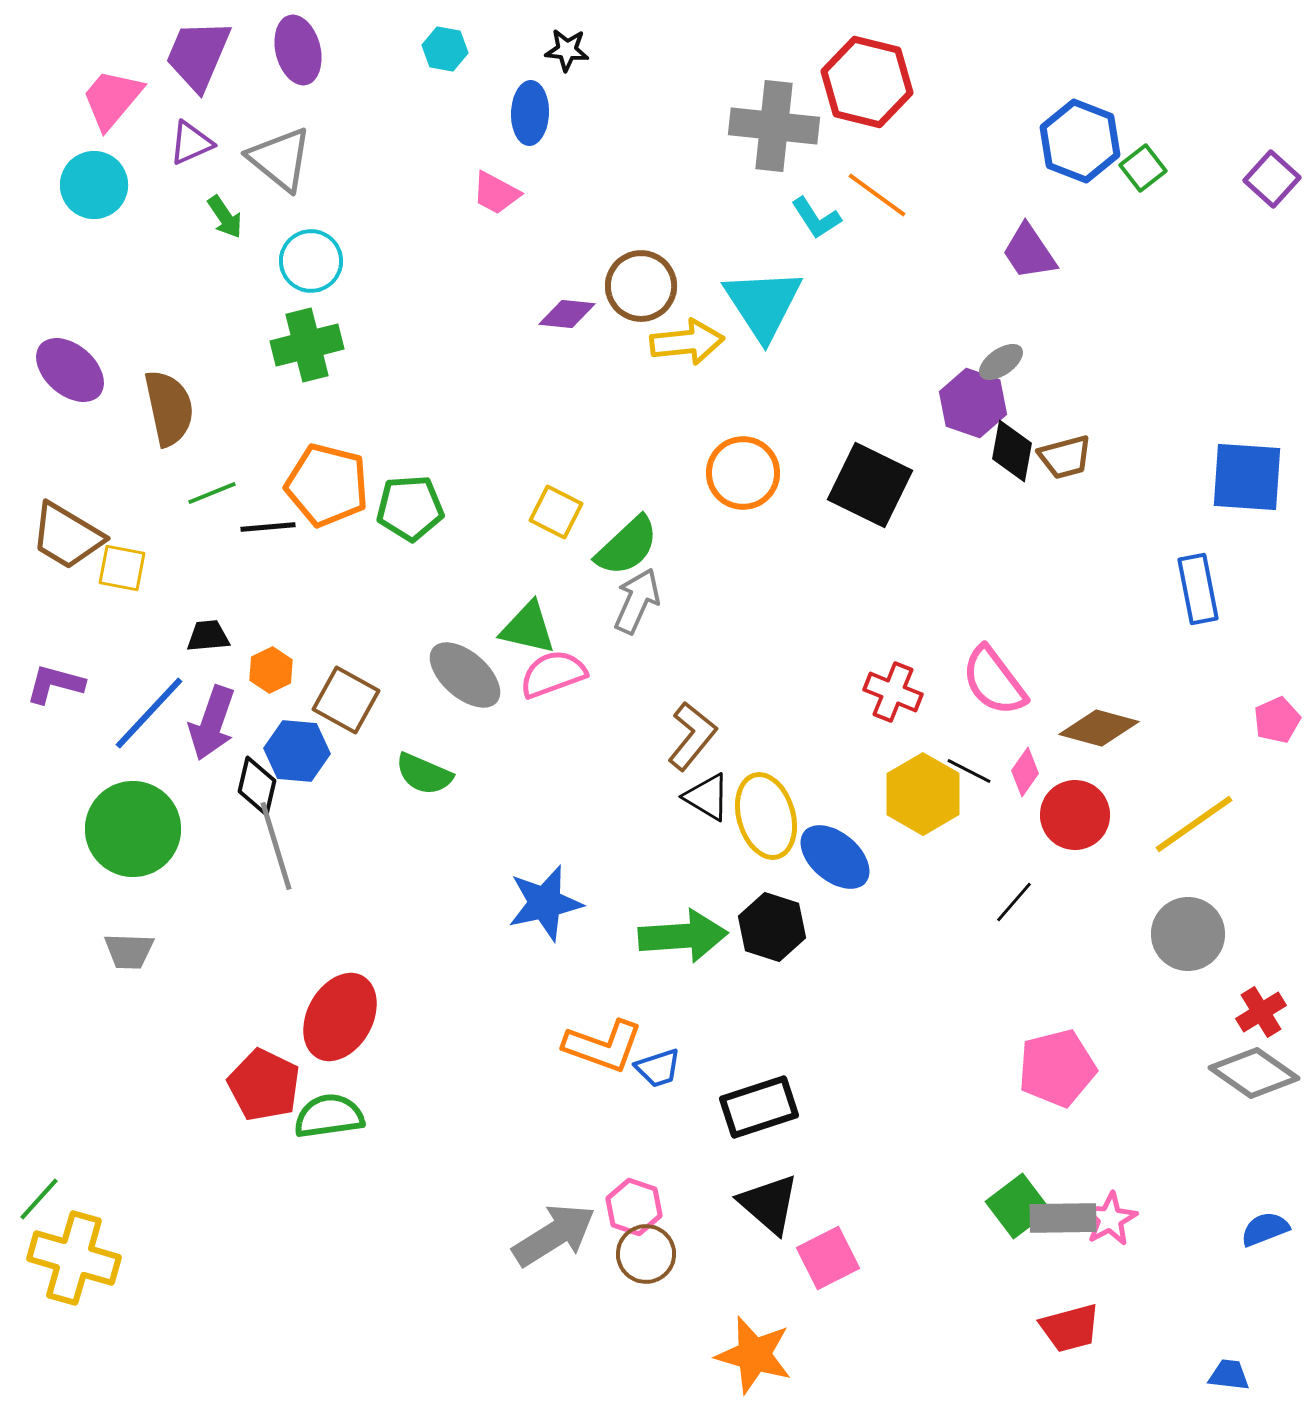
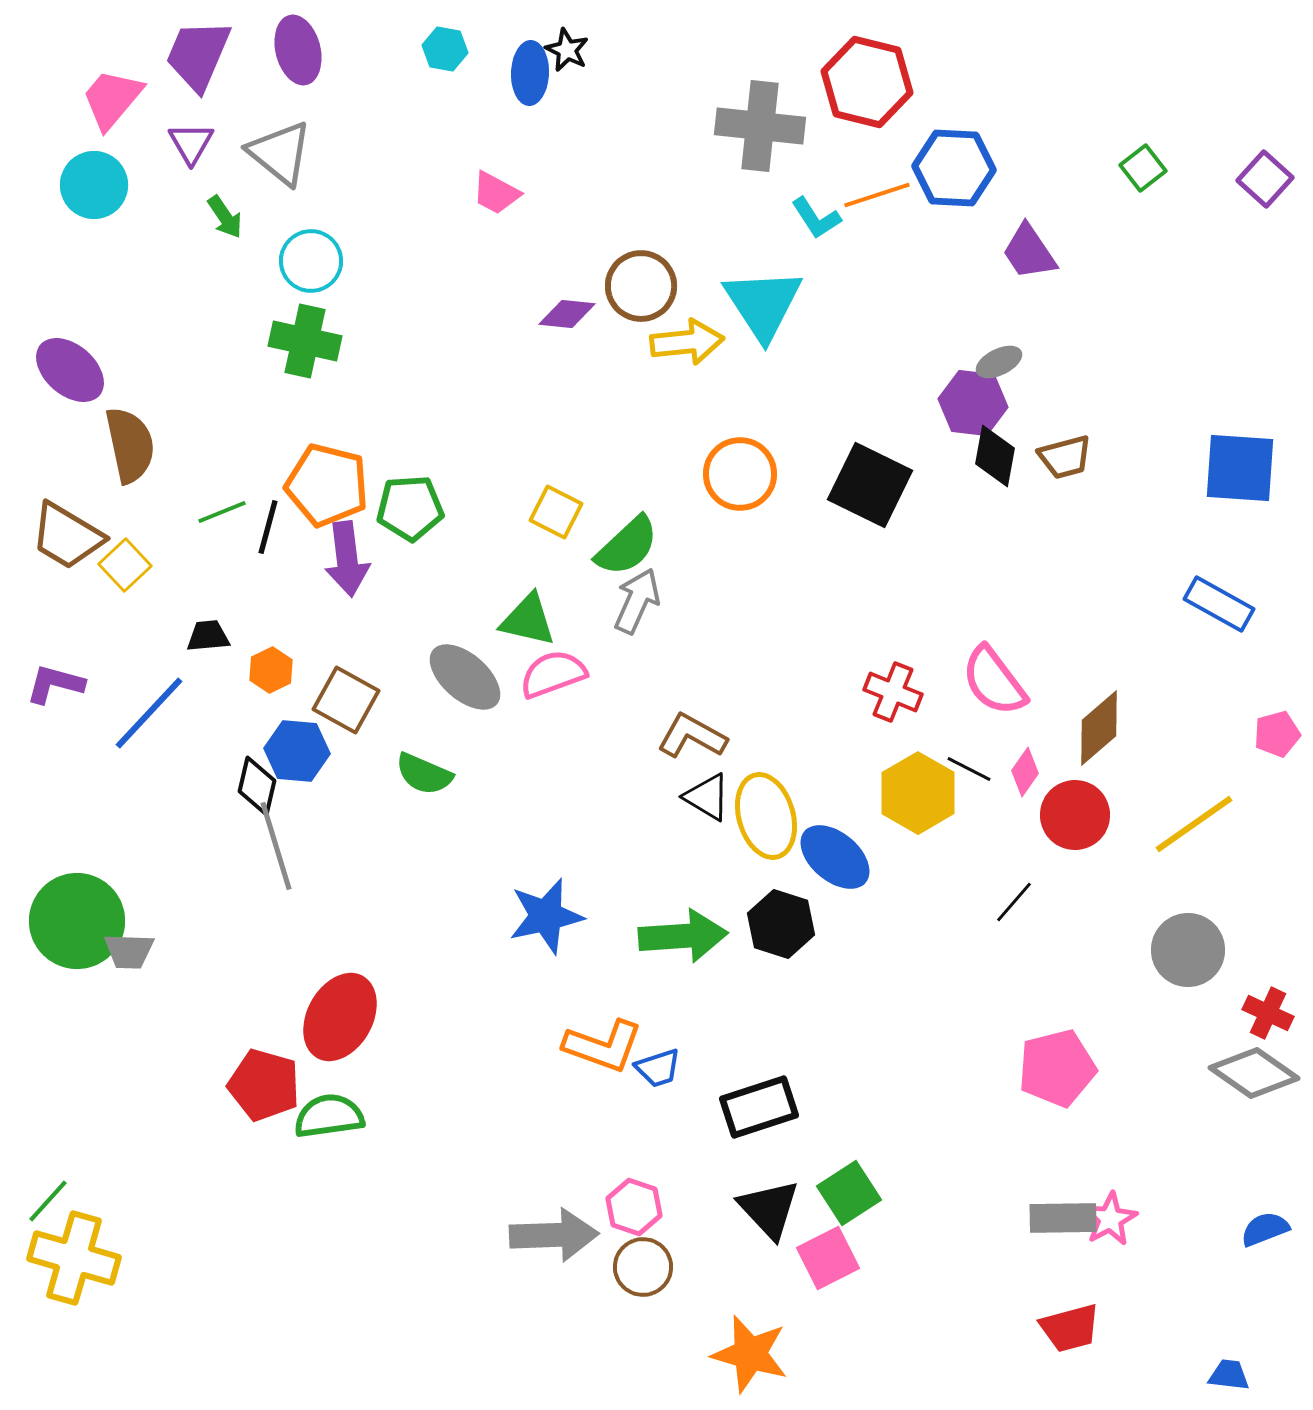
black star at (567, 50): rotated 21 degrees clockwise
blue ellipse at (530, 113): moved 40 px up
gray cross at (774, 126): moved 14 px left
blue hexagon at (1080, 141): moved 126 px left, 27 px down; rotated 18 degrees counterclockwise
purple triangle at (191, 143): rotated 36 degrees counterclockwise
gray triangle at (280, 159): moved 6 px up
purple square at (1272, 179): moved 7 px left
orange line at (877, 195): rotated 54 degrees counterclockwise
green cross at (307, 345): moved 2 px left, 4 px up; rotated 26 degrees clockwise
gray ellipse at (1001, 362): moved 2 px left; rotated 9 degrees clockwise
purple hexagon at (973, 403): rotated 12 degrees counterclockwise
brown semicircle at (169, 408): moved 39 px left, 37 px down
black diamond at (1012, 451): moved 17 px left, 5 px down
orange circle at (743, 473): moved 3 px left, 1 px down
blue square at (1247, 477): moved 7 px left, 9 px up
green line at (212, 493): moved 10 px right, 19 px down
black line at (268, 527): rotated 70 degrees counterclockwise
yellow square at (122, 568): moved 3 px right, 3 px up; rotated 36 degrees clockwise
blue rectangle at (1198, 589): moved 21 px right, 15 px down; rotated 50 degrees counterclockwise
green triangle at (528, 628): moved 8 px up
gray ellipse at (465, 675): moved 2 px down
pink pentagon at (1277, 720): moved 14 px down; rotated 9 degrees clockwise
purple arrow at (212, 723): moved 135 px right, 164 px up; rotated 26 degrees counterclockwise
brown diamond at (1099, 728): rotated 56 degrees counterclockwise
brown L-shape at (692, 736): rotated 100 degrees counterclockwise
black line at (969, 771): moved 2 px up
yellow hexagon at (923, 794): moved 5 px left, 1 px up
green circle at (133, 829): moved 56 px left, 92 px down
blue star at (545, 903): moved 1 px right, 13 px down
black hexagon at (772, 927): moved 9 px right, 3 px up
gray circle at (1188, 934): moved 16 px down
red cross at (1261, 1012): moved 7 px right, 1 px down; rotated 33 degrees counterclockwise
red pentagon at (264, 1085): rotated 10 degrees counterclockwise
green line at (39, 1199): moved 9 px right, 2 px down
black triangle at (769, 1204): moved 5 px down; rotated 6 degrees clockwise
green square at (1018, 1206): moved 169 px left, 13 px up; rotated 4 degrees clockwise
gray arrow at (554, 1235): rotated 30 degrees clockwise
brown circle at (646, 1254): moved 3 px left, 13 px down
orange star at (754, 1355): moved 4 px left, 1 px up
